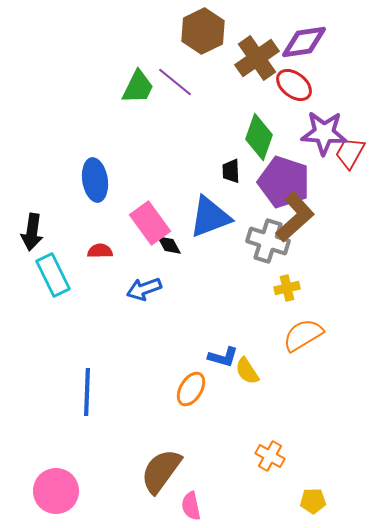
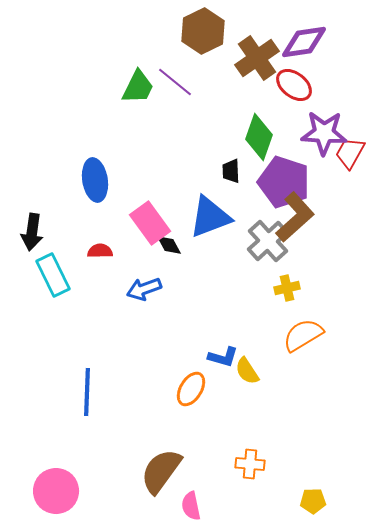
gray cross: rotated 30 degrees clockwise
orange cross: moved 20 px left, 8 px down; rotated 24 degrees counterclockwise
